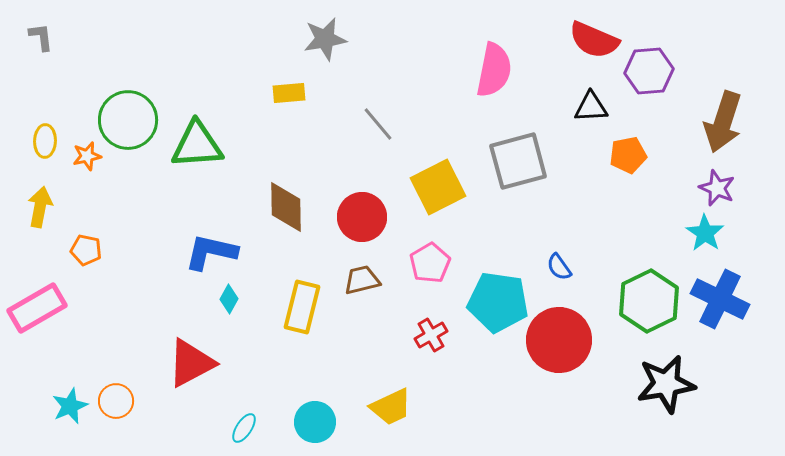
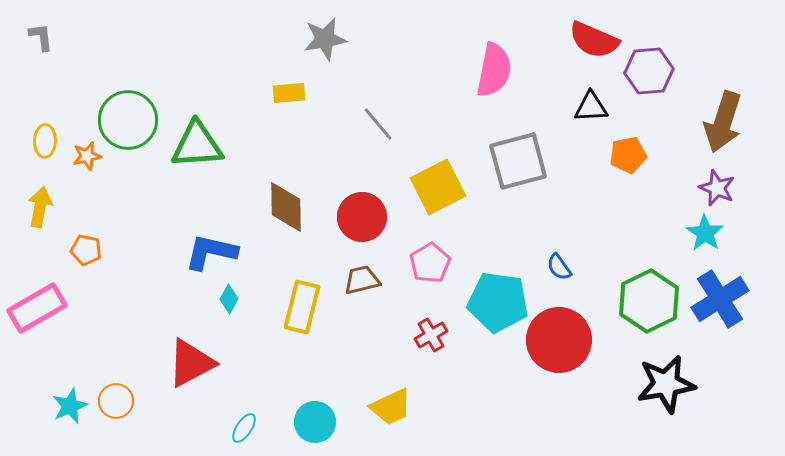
blue cross at (720, 299): rotated 32 degrees clockwise
